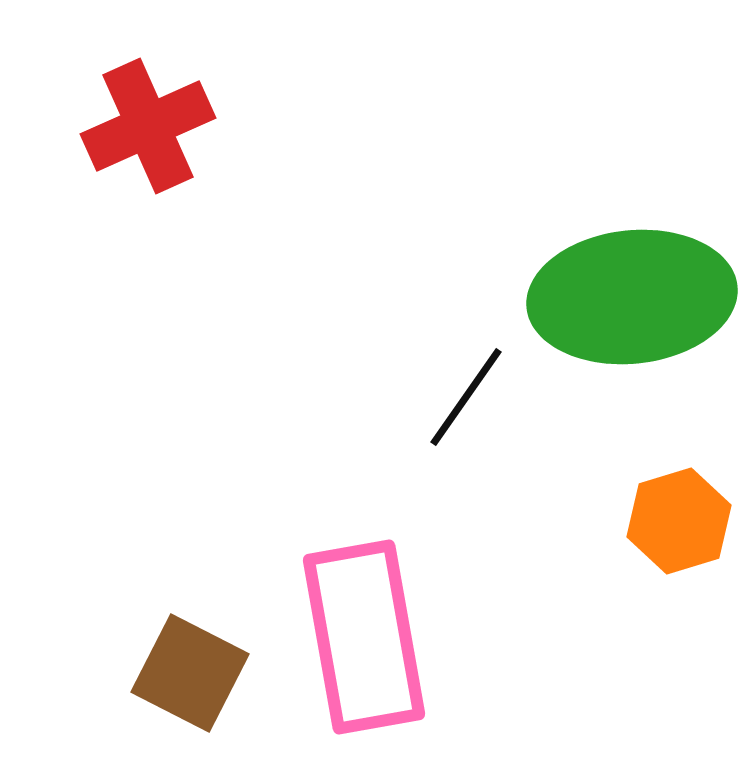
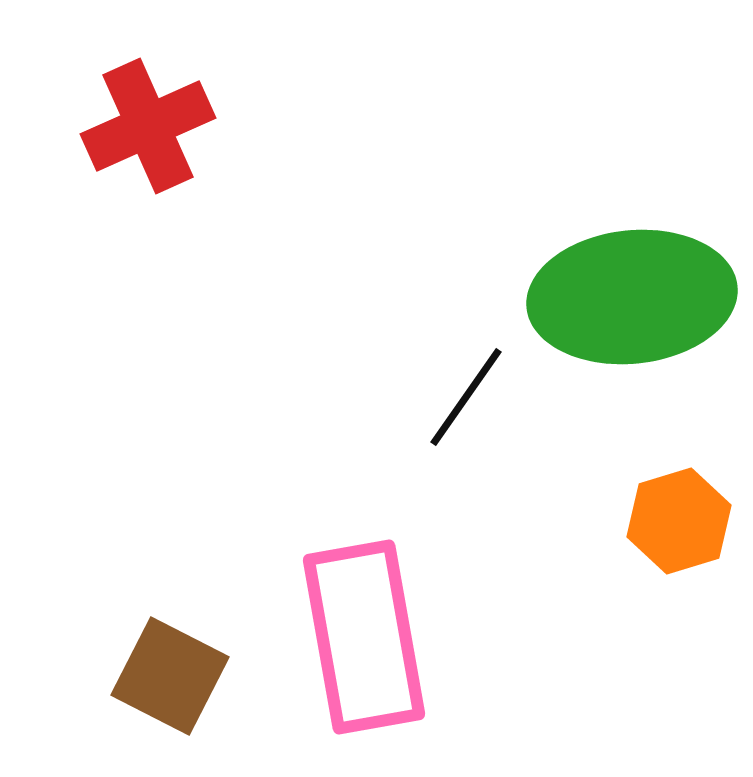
brown square: moved 20 px left, 3 px down
